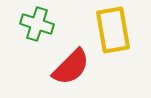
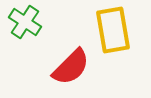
green cross: moved 12 px left, 2 px up; rotated 16 degrees clockwise
